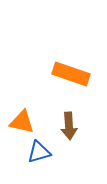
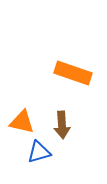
orange rectangle: moved 2 px right, 1 px up
brown arrow: moved 7 px left, 1 px up
